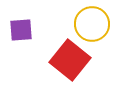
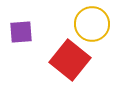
purple square: moved 2 px down
